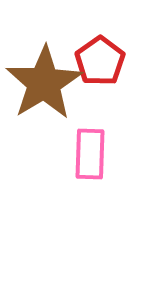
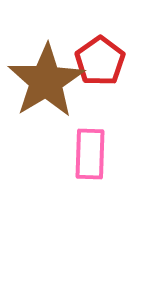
brown star: moved 2 px right, 2 px up
